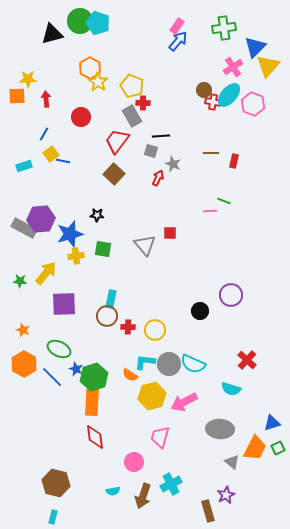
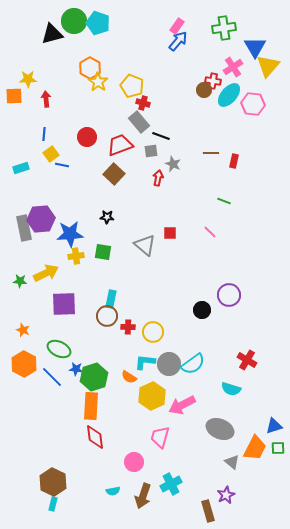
green circle at (80, 21): moved 6 px left
blue triangle at (255, 47): rotated 15 degrees counterclockwise
orange square at (17, 96): moved 3 px left
red cross at (213, 102): moved 21 px up
red cross at (143, 103): rotated 16 degrees clockwise
pink hexagon at (253, 104): rotated 15 degrees counterclockwise
gray rectangle at (132, 116): moved 7 px right, 6 px down; rotated 10 degrees counterclockwise
red circle at (81, 117): moved 6 px right, 20 px down
blue line at (44, 134): rotated 24 degrees counterclockwise
black line at (161, 136): rotated 24 degrees clockwise
red trapezoid at (117, 141): moved 3 px right, 4 px down; rotated 32 degrees clockwise
gray square at (151, 151): rotated 24 degrees counterclockwise
blue line at (63, 161): moved 1 px left, 4 px down
cyan rectangle at (24, 166): moved 3 px left, 2 px down
red arrow at (158, 178): rotated 14 degrees counterclockwise
pink line at (210, 211): moved 21 px down; rotated 48 degrees clockwise
black star at (97, 215): moved 10 px right, 2 px down
gray rectangle at (24, 228): rotated 50 degrees clockwise
blue star at (70, 234): rotated 12 degrees clockwise
gray triangle at (145, 245): rotated 10 degrees counterclockwise
green square at (103, 249): moved 3 px down
yellow arrow at (46, 273): rotated 25 degrees clockwise
purple circle at (231, 295): moved 2 px left
black circle at (200, 311): moved 2 px right, 1 px up
yellow circle at (155, 330): moved 2 px left, 2 px down
red cross at (247, 360): rotated 12 degrees counterclockwise
cyan semicircle at (193, 364): rotated 60 degrees counterclockwise
blue star at (76, 369): rotated 16 degrees counterclockwise
orange semicircle at (130, 375): moved 1 px left, 2 px down
yellow hexagon at (152, 396): rotated 12 degrees counterclockwise
orange rectangle at (92, 402): moved 1 px left, 4 px down
pink arrow at (184, 402): moved 2 px left, 3 px down
blue triangle at (272, 423): moved 2 px right, 3 px down
gray ellipse at (220, 429): rotated 20 degrees clockwise
green square at (278, 448): rotated 24 degrees clockwise
brown hexagon at (56, 483): moved 3 px left, 1 px up; rotated 12 degrees clockwise
cyan rectangle at (53, 517): moved 13 px up
